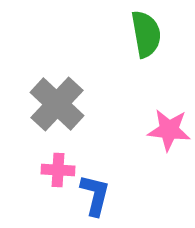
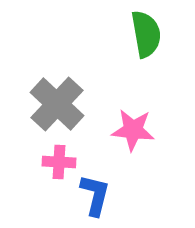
pink star: moved 36 px left
pink cross: moved 1 px right, 8 px up
